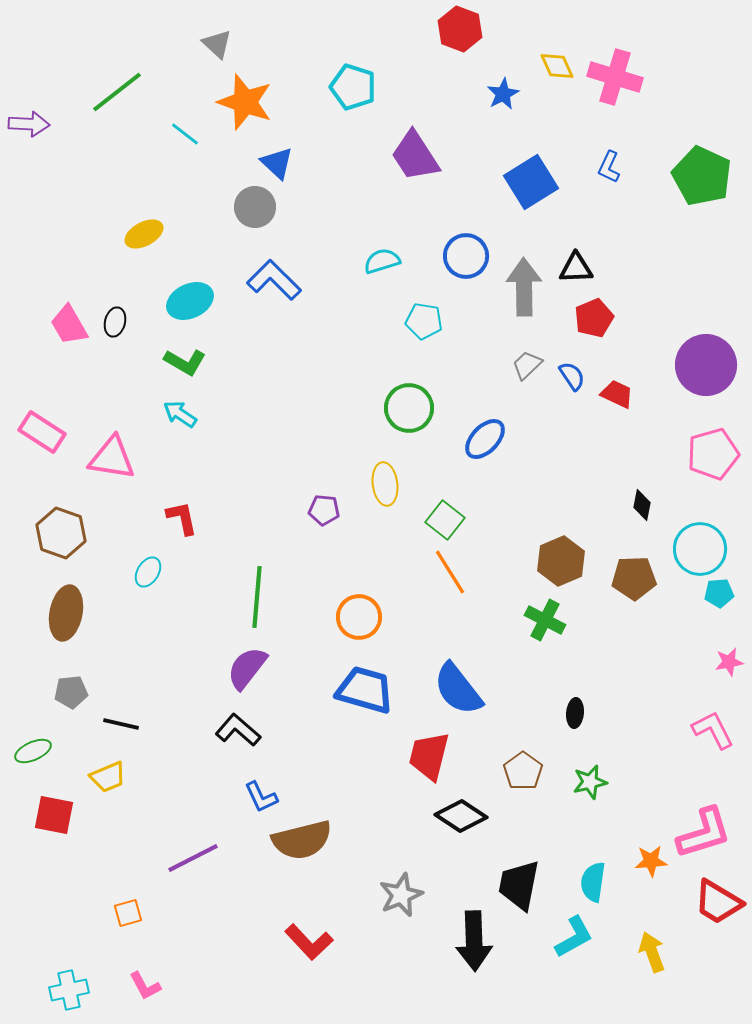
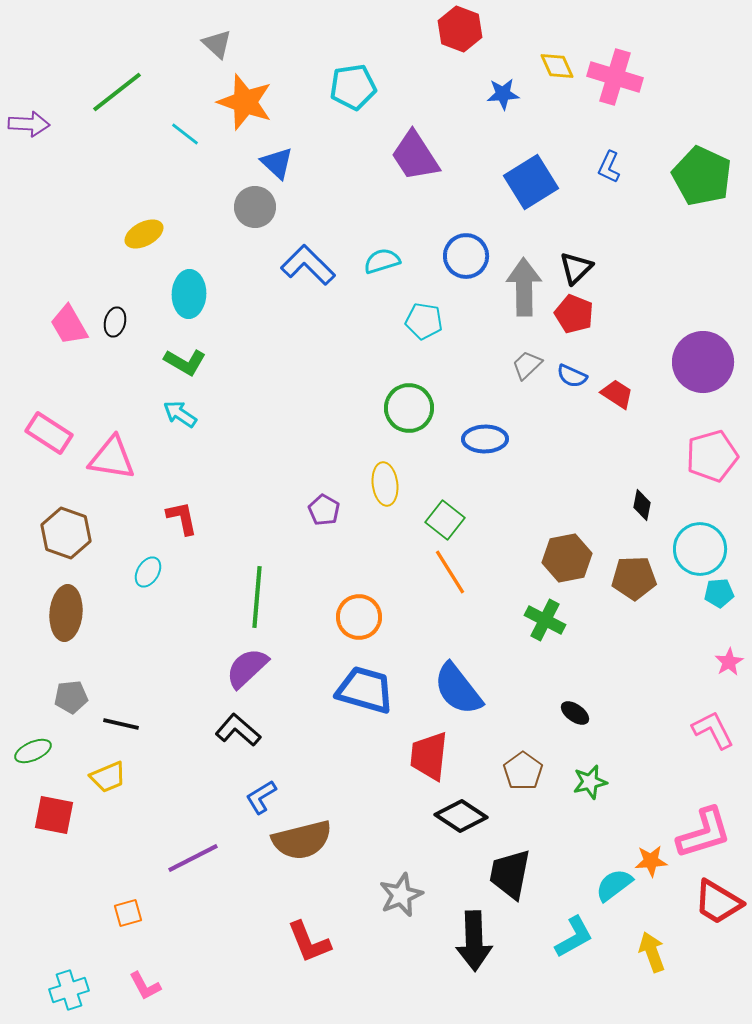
cyan pentagon at (353, 87): rotated 27 degrees counterclockwise
blue star at (503, 94): rotated 24 degrees clockwise
black triangle at (576, 268): rotated 42 degrees counterclockwise
blue L-shape at (274, 280): moved 34 px right, 15 px up
cyan ellipse at (190, 301): moved 1 px left, 7 px up; rotated 63 degrees counterclockwise
red pentagon at (594, 318): moved 20 px left, 4 px up; rotated 27 degrees counterclockwise
purple circle at (706, 365): moved 3 px left, 3 px up
blue semicircle at (572, 376): rotated 148 degrees clockwise
red trapezoid at (617, 394): rotated 8 degrees clockwise
pink rectangle at (42, 432): moved 7 px right, 1 px down
blue ellipse at (485, 439): rotated 45 degrees clockwise
pink pentagon at (713, 454): moved 1 px left, 2 px down
purple pentagon at (324, 510): rotated 24 degrees clockwise
brown hexagon at (61, 533): moved 5 px right
brown hexagon at (561, 561): moved 6 px right, 3 px up; rotated 12 degrees clockwise
brown ellipse at (66, 613): rotated 6 degrees counterclockwise
pink star at (729, 662): rotated 20 degrees counterclockwise
purple semicircle at (247, 668): rotated 9 degrees clockwise
gray pentagon at (71, 692): moved 5 px down
black ellipse at (575, 713): rotated 60 degrees counterclockwise
red trapezoid at (429, 756): rotated 8 degrees counterclockwise
blue L-shape at (261, 797): rotated 84 degrees clockwise
cyan semicircle at (593, 882): moved 21 px right, 3 px down; rotated 45 degrees clockwise
black trapezoid at (519, 885): moved 9 px left, 11 px up
red L-shape at (309, 942): rotated 21 degrees clockwise
cyan cross at (69, 990): rotated 6 degrees counterclockwise
